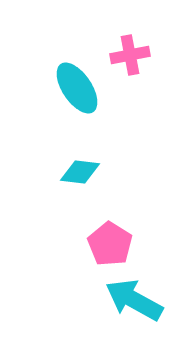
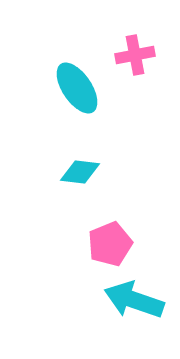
pink cross: moved 5 px right
pink pentagon: rotated 18 degrees clockwise
cyan arrow: rotated 10 degrees counterclockwise
